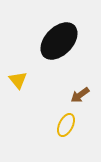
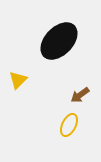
yellow triangle: rotated 24 degrees clockwise
yellow ellipse: moved 3 px right
